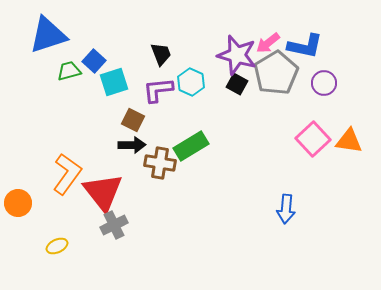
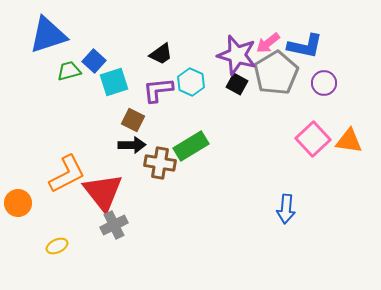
black trapezoid: rotated 75 degrees clockwise
orange L-shape: rotated 27 degrees clockwise
